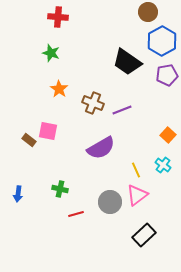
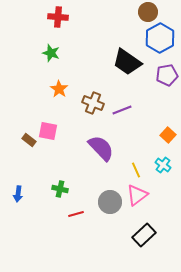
blue hexagon: moved 2 px left, 3 px up
purple semicircle: rotated 104 degrees counterclockwise
